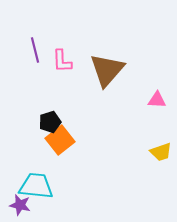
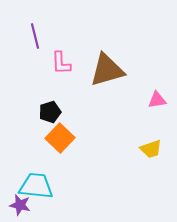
purple line: moved 14 px up
pink L-shape: moved 1 px left, 2 px down
brown triangle: rotated 33 degrees clockwise
pink triangle: rotated 12 degrees counterclockwise
black pentagon: moved 10 px up
orange square: moved 2 px up; rotated 8 degrees counterclockwise
yellow trapezoid: moved 10 px left, 3 px up
